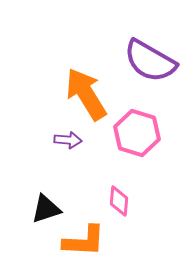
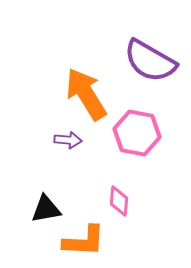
pink hexagon: rotated 6 degrees counterclockwise
black triangle: rotated 8 degrees clockwise
